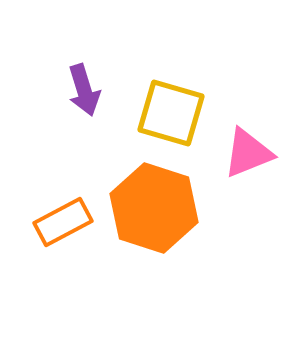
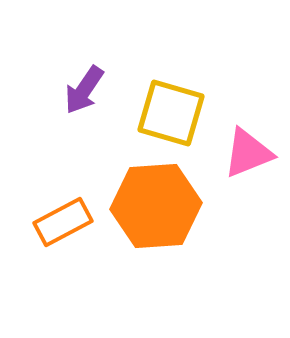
purple arrow: rotated 51 degrees clockwise
orange hexagon: moved 2 px right, 2 px up; rotated 22 degrees counterclockwise
